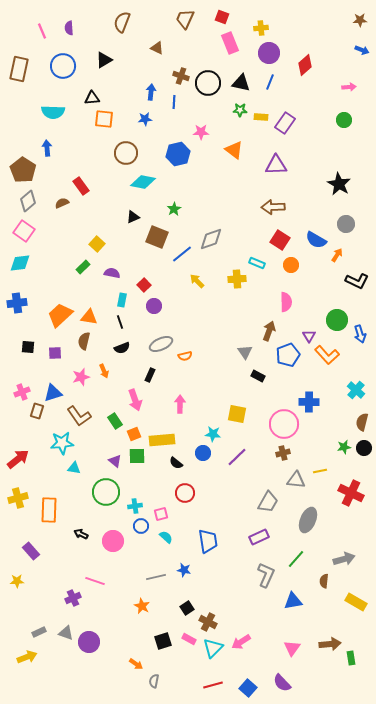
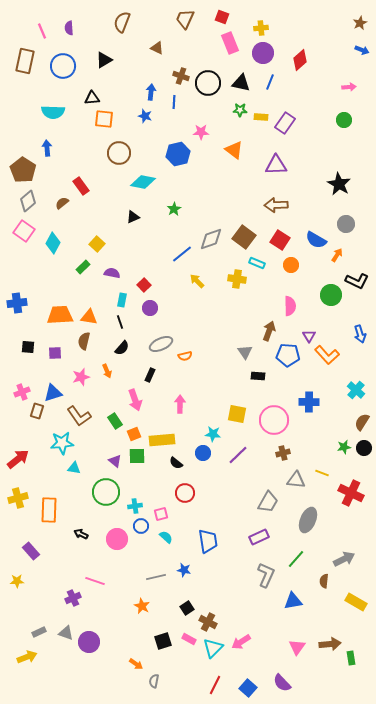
brown star at (360, 20): moved 3 px down; rotated 24 degrees counterclockwise
purple circle at (269, 53): moved 6 px left
red diamond at (305, 65): moved 5 px left, 5 px up
brown rectangle at (19, 69): moved 6 px right, 8 px up
blue star at (145, 119): moved 3 px up; rotated 24 degrees clockwise
brown circle at (126, 153): moved 7 px left
brown semicircle at (62, 203): rotated 16 degrees counterclockwise
brown arrow at (273, 207): moved 3 px right, 2 px up
brown square at (157, 237): moved 87 px right; rotated 15 degrees clockwise
cyan diamond at (20, 263): moved 33 px right, 20 px up; rotated 55 degrees counterclockwise
yellow cross at (237, 279): rotated 12 degrees clockwise
pink semicircle at (286, 302): moved 4 px right, 4 px down
purple circle at (154, 306): moved 4 px left, 2 px down
orange trapezoid at (60, 315): rotated 40 degrees clockwise
green circle at (337, 320): moved 6 px left, 25 px up
black semicircle at (122, 348): rotated 28 degrees counterclockwise
blue pentagon at (288, 355): rotated 25 degrees clockwise
orange arrow at (104, 371): moved 3 px right
black rectangle at (258, 376): rotated 24 degrees counterclockwise
brown semicircle at (362, 422): rotated 18 degrees clockwise
pink circle at (284, 424): moved 10 px left, 4 px up
purple line at (237, 457): moved 1 px right, 2 px up
yellow line at (320, 471): moved 2 px right, 2 px down; rotated 32 degrees clockwise
pink circle at (113, 541): moved 4 px right, 2 px up
gray arrow at (344, 559): rotated 10 degrees counterclockwise
pink triangle at (292, 648): moved 5 px right, 1 px up
red line at (213, 685): moved 2 px right; rotated 48 degrees counterclockwise
